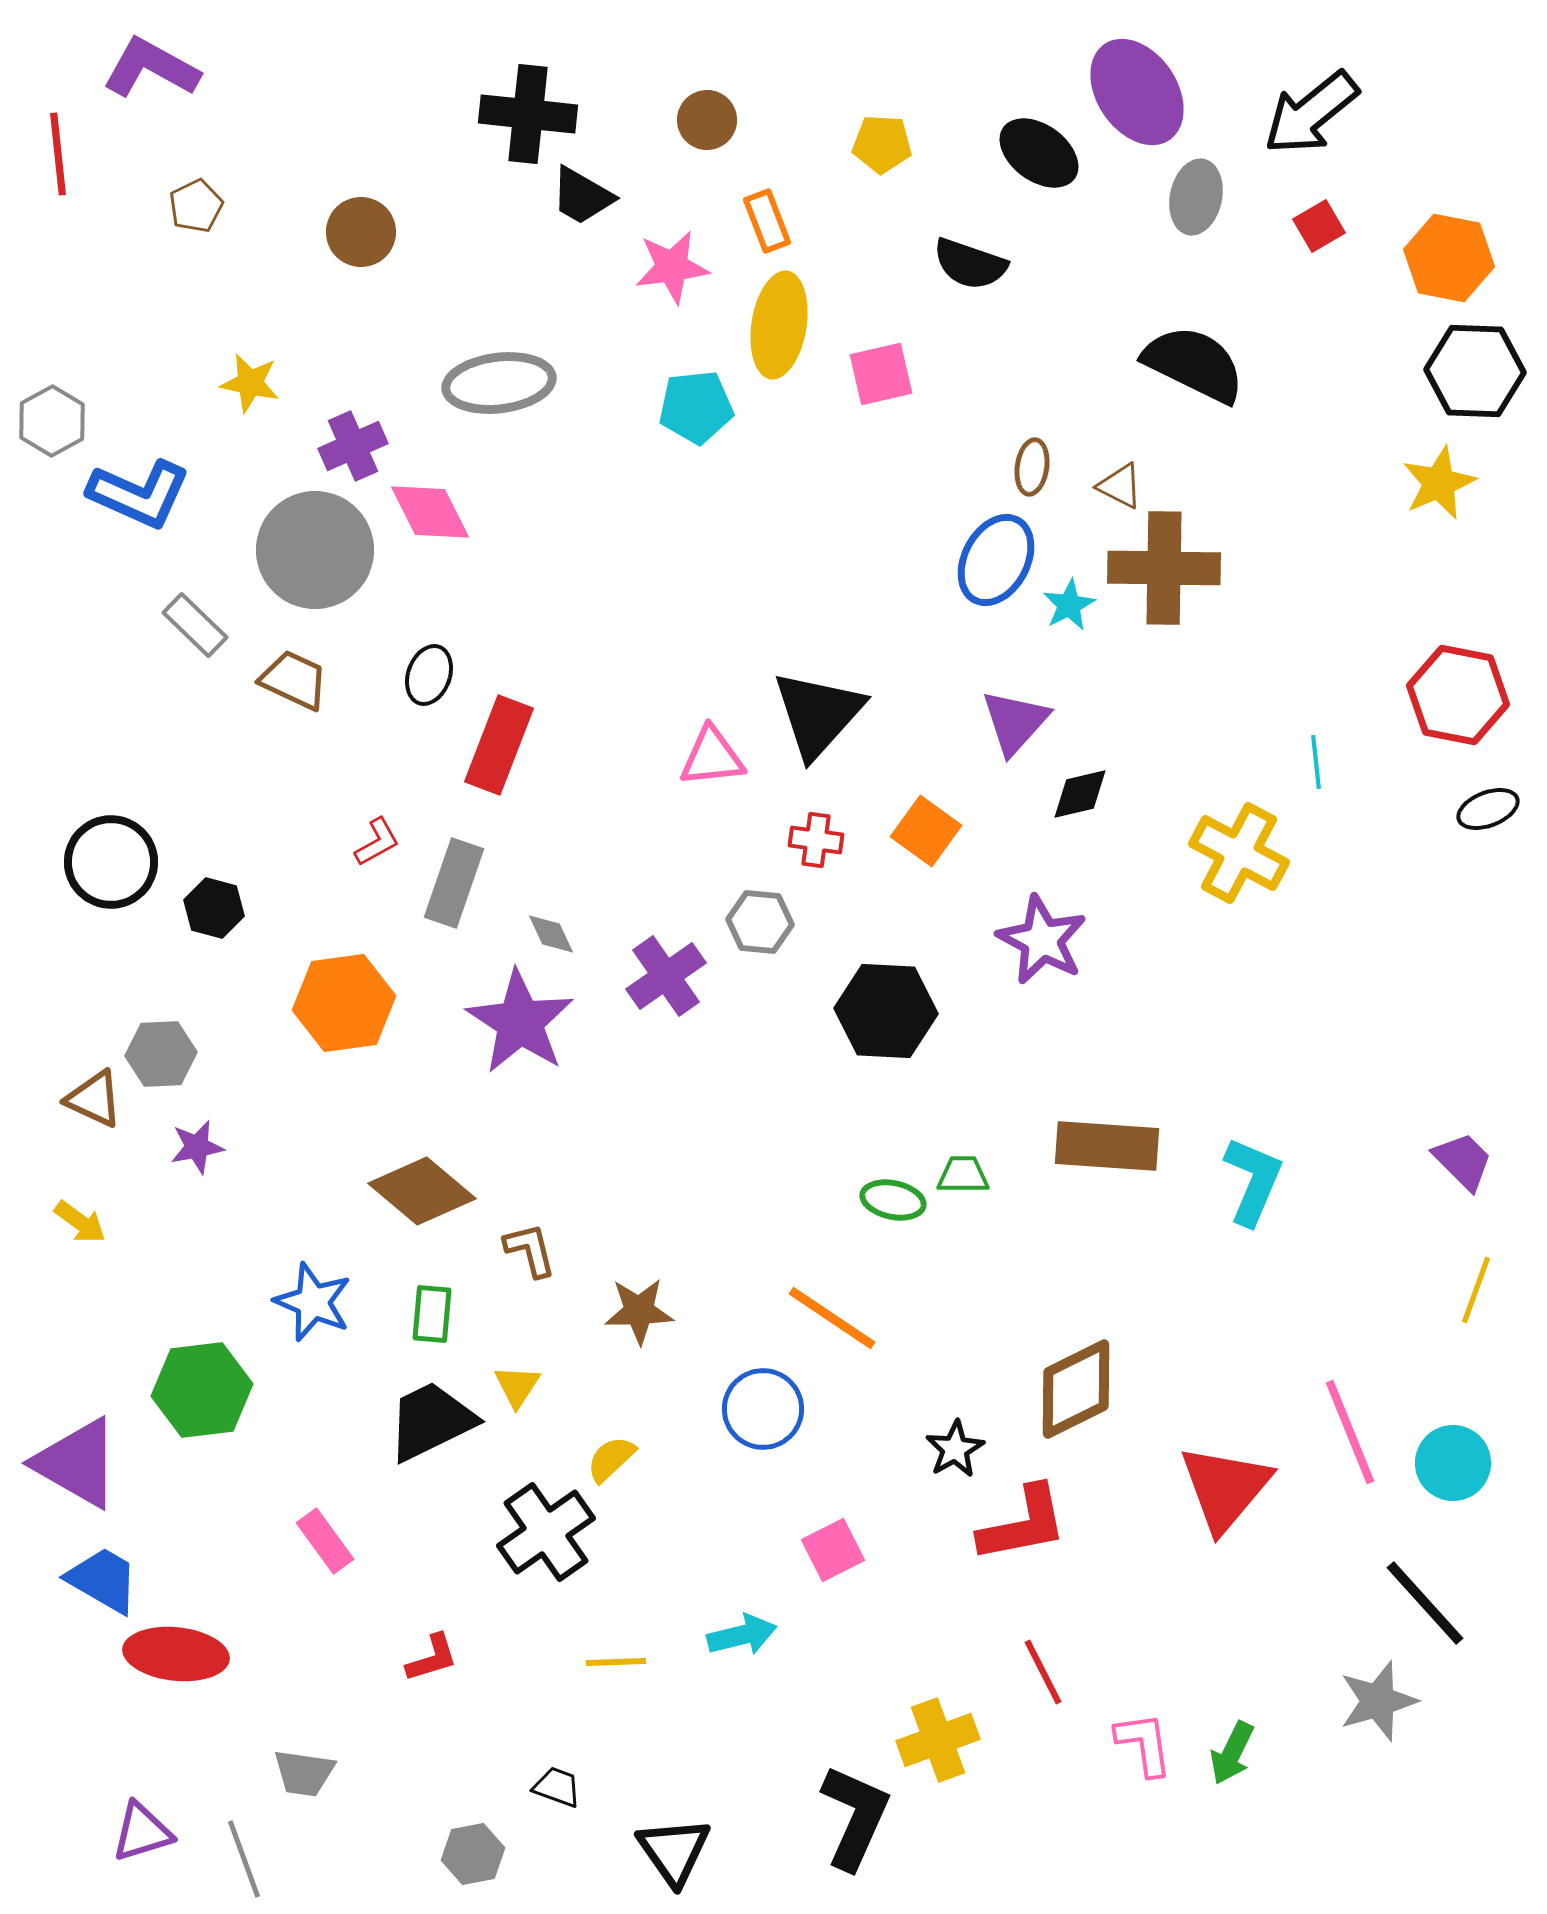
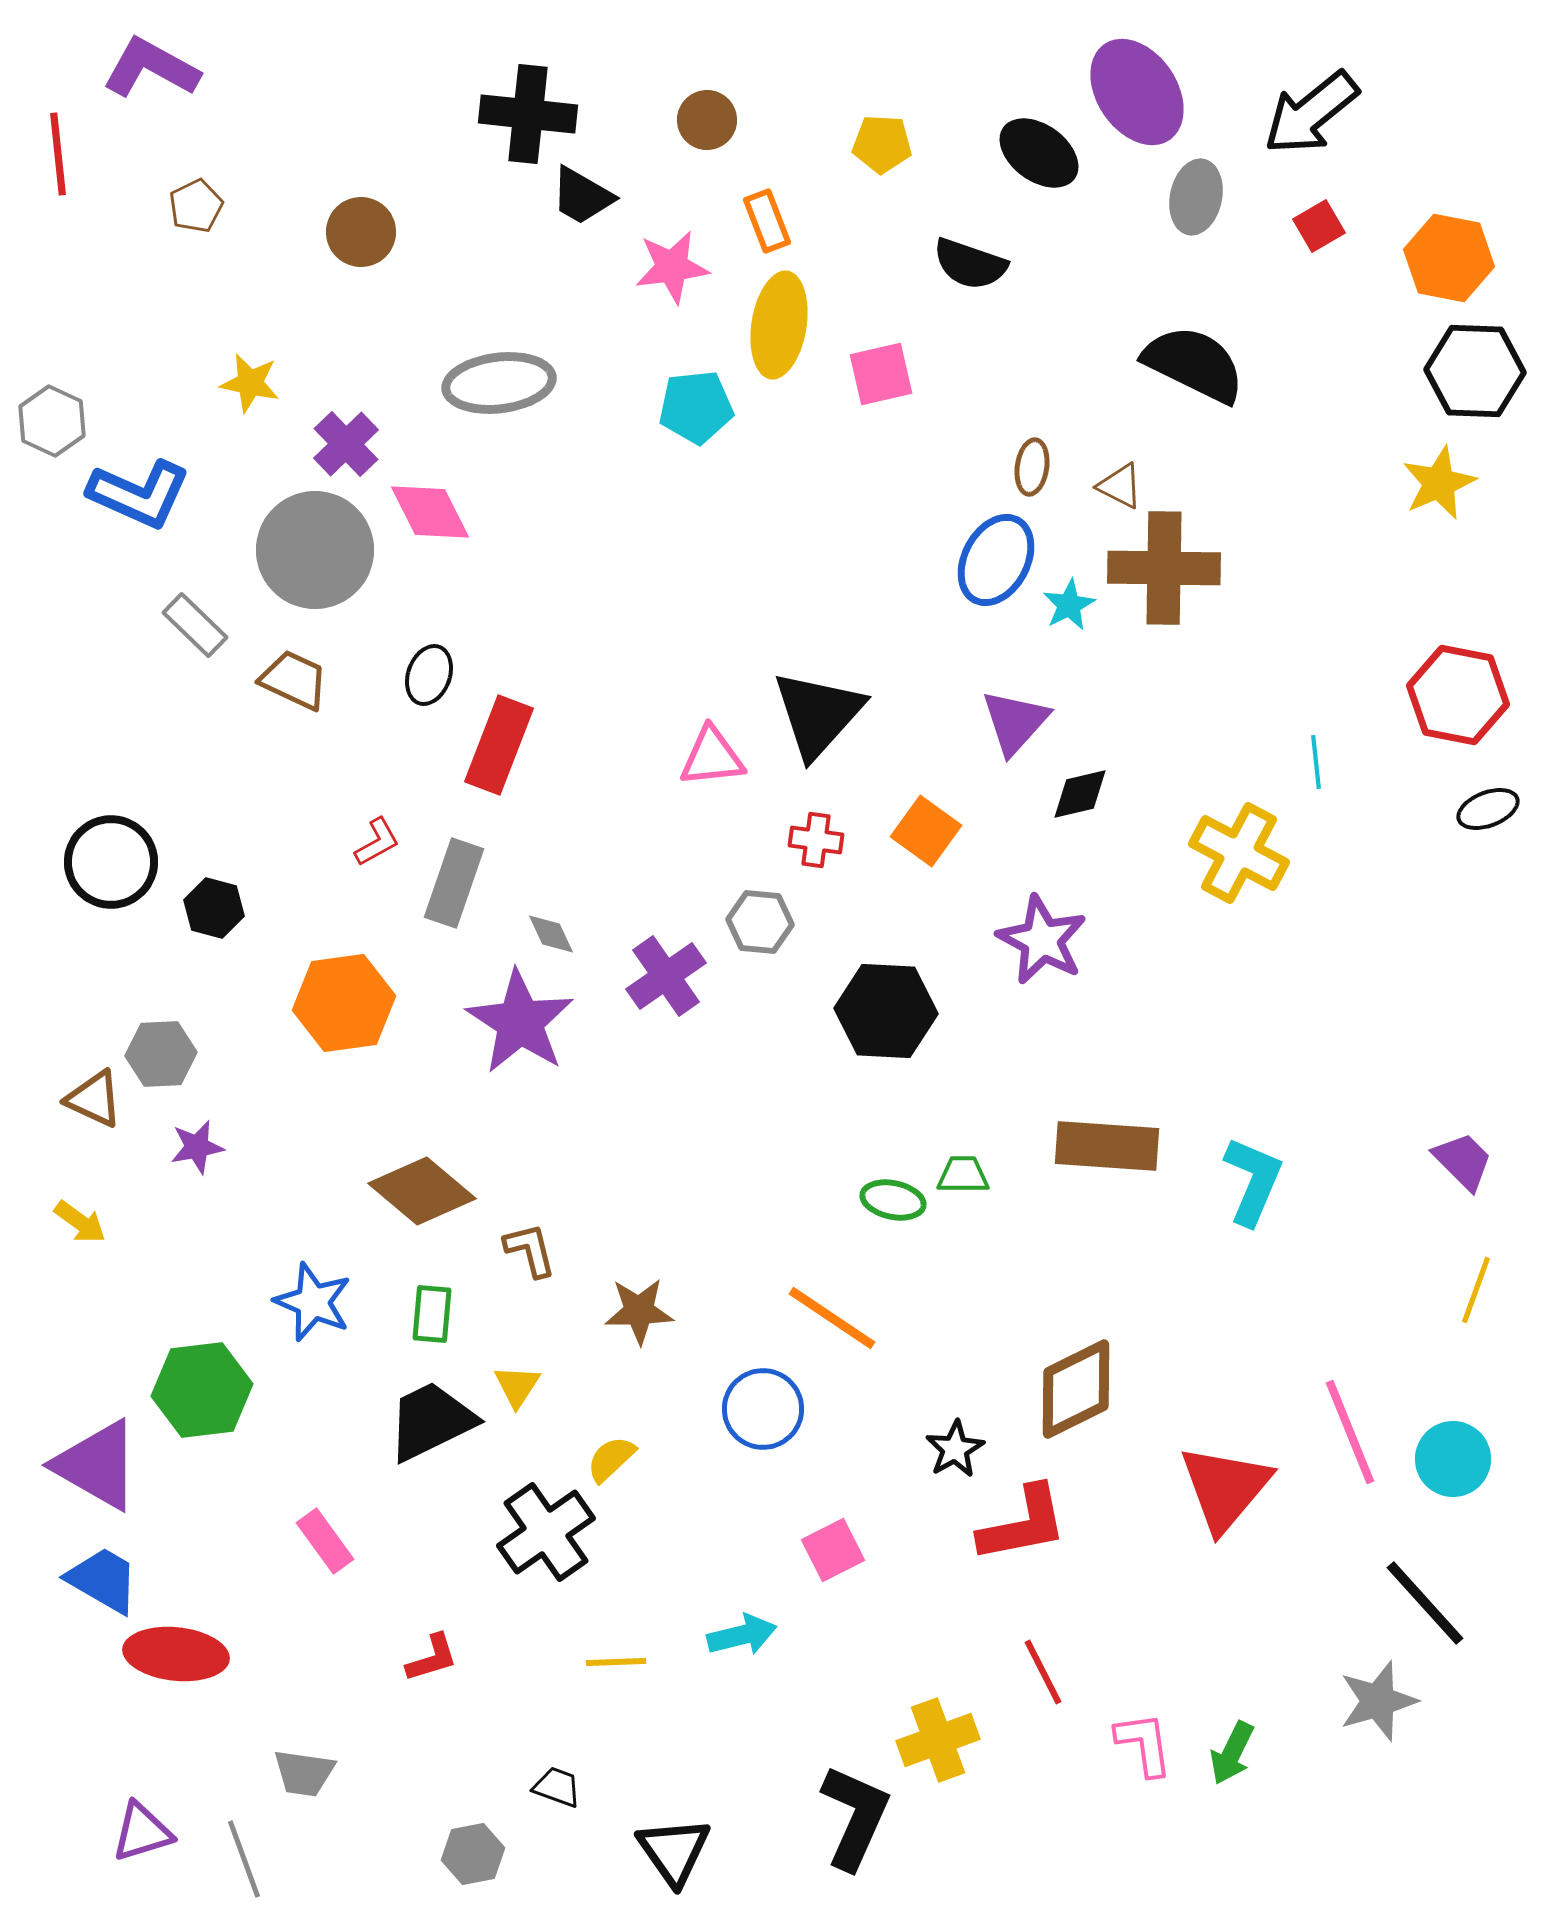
gray hexagon at (52, 421): rotated 6 degrees counterclockwise
purple cross at (353, 446): moved 7 px left, 2 px up; rotated 20 degrees counterclockwise
purple triangle at (77, 1463): moved 20 px right, 2 px down
cyan circle at (1453, 1463): moved 4 px up
